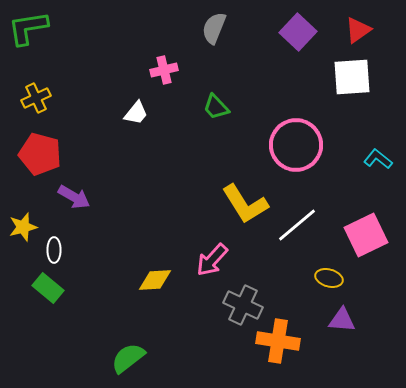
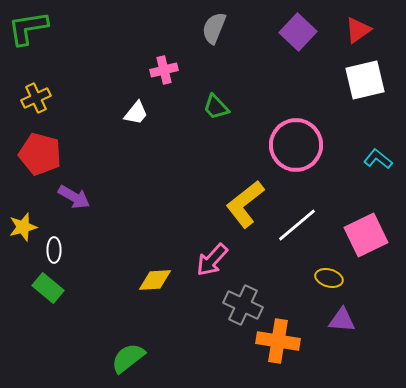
white square: moved 13 px right, 3 px down; rotated 9 degrees counterclockwise
yellow L-shape: rotated 84 degrees clockwise
